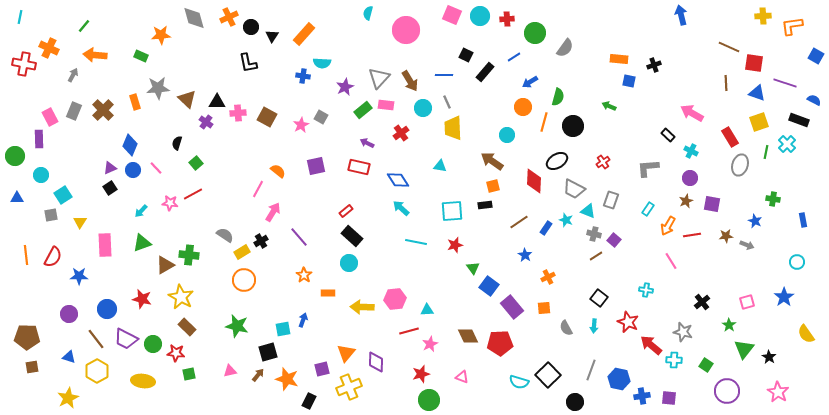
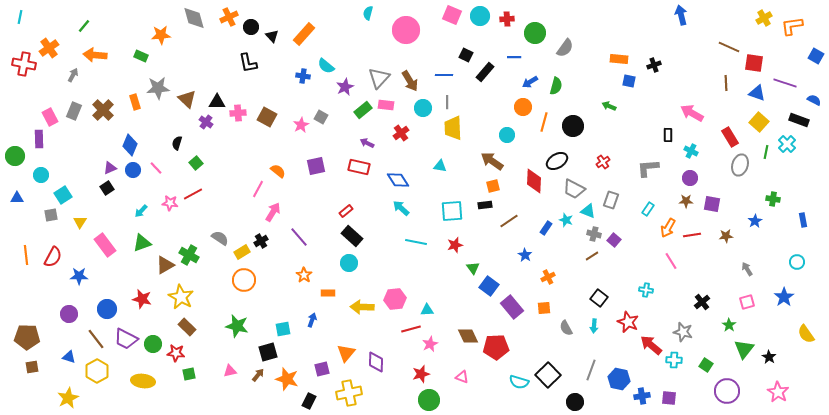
yellow cross at (763, 16): moved 1 px right, 2 px down; rotated 28 degrees counterclockwise
black triangle at (272, 36): rotated 16 degrees counterclockwise
orange cross at (49, 48): rotated 30 degrees clockwise
blue line at (514, 57): rotated 32 degrees clockwise
cyan semicircle at (322, 63): moved 4 px right, 3 px down; rotated 36 degrees clockwise
green semicircle at (558, 97): moved 2 px left, 11 px up
gray line at (447, 102): rotated 24 degrees clockwise
yellow square at (759, 122): rotated 30 degrees counterclockwise
black rectangle at (668, 135): rotated 48 degrees clockwise
black square at (110, 188): moved 3 px left
brown star at (686, 201): rotated 24 degrees clockwise
blue star at (755, 221): rotated 16 degrees clockwise
brown line at (519, 222): moved 10 px left, 1 px up
orange arrow at (668, 226): moved 2 px down
gray semicircle at (225, 235): moved 5 px left, 3 px down
pink rectangle at (105, 245): rotated 35 degrees counterclockwise
gray arrow at (747, 245): moved 24 px down; rotated 144 degrees counterclockwise
green cross at (189, 255): rotated 24 degrees clockwise
brown line at (596, 256): moved 4 px left
blue arrow at (303, 320): moved 9 px right
red line at (409, 331): moved 2 px right, 2 px up
red pentagon at (500, 343): moved 4 px left, 4 px down
yellow cross at (349, 387): moved 6 px down; rotated 10 degrees clockwise
